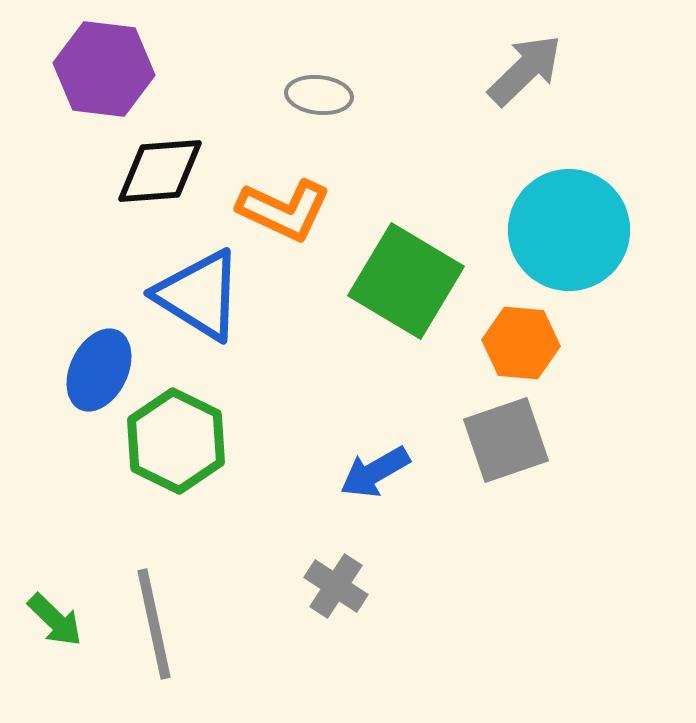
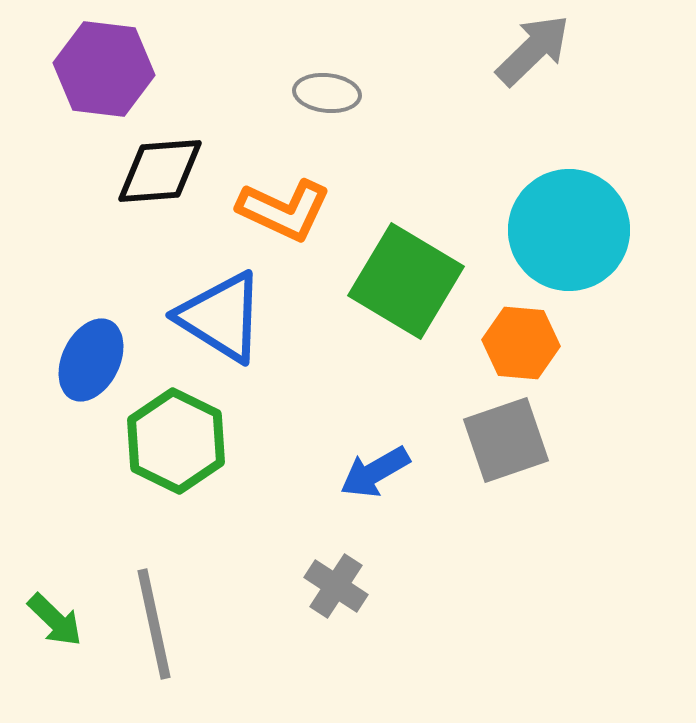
gray arrow: moved 8 px right, 20 px up
gray ellipse: moved 8 px right, 2 px up
blue triangle: moved 22 px right, 22 px down
blue ellipse: moved 8 px left, 10 px up
